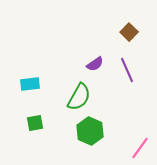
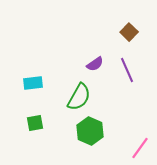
cyan rectangle: moved 3 px right, 1 px up
